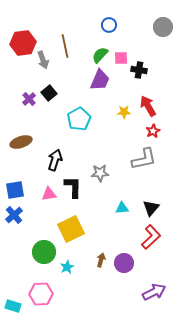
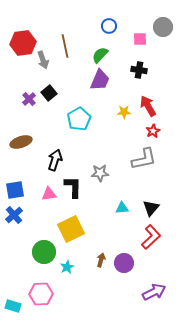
blue circle: moved 1 px down
pink square: moved 19 px right, 19 px up
